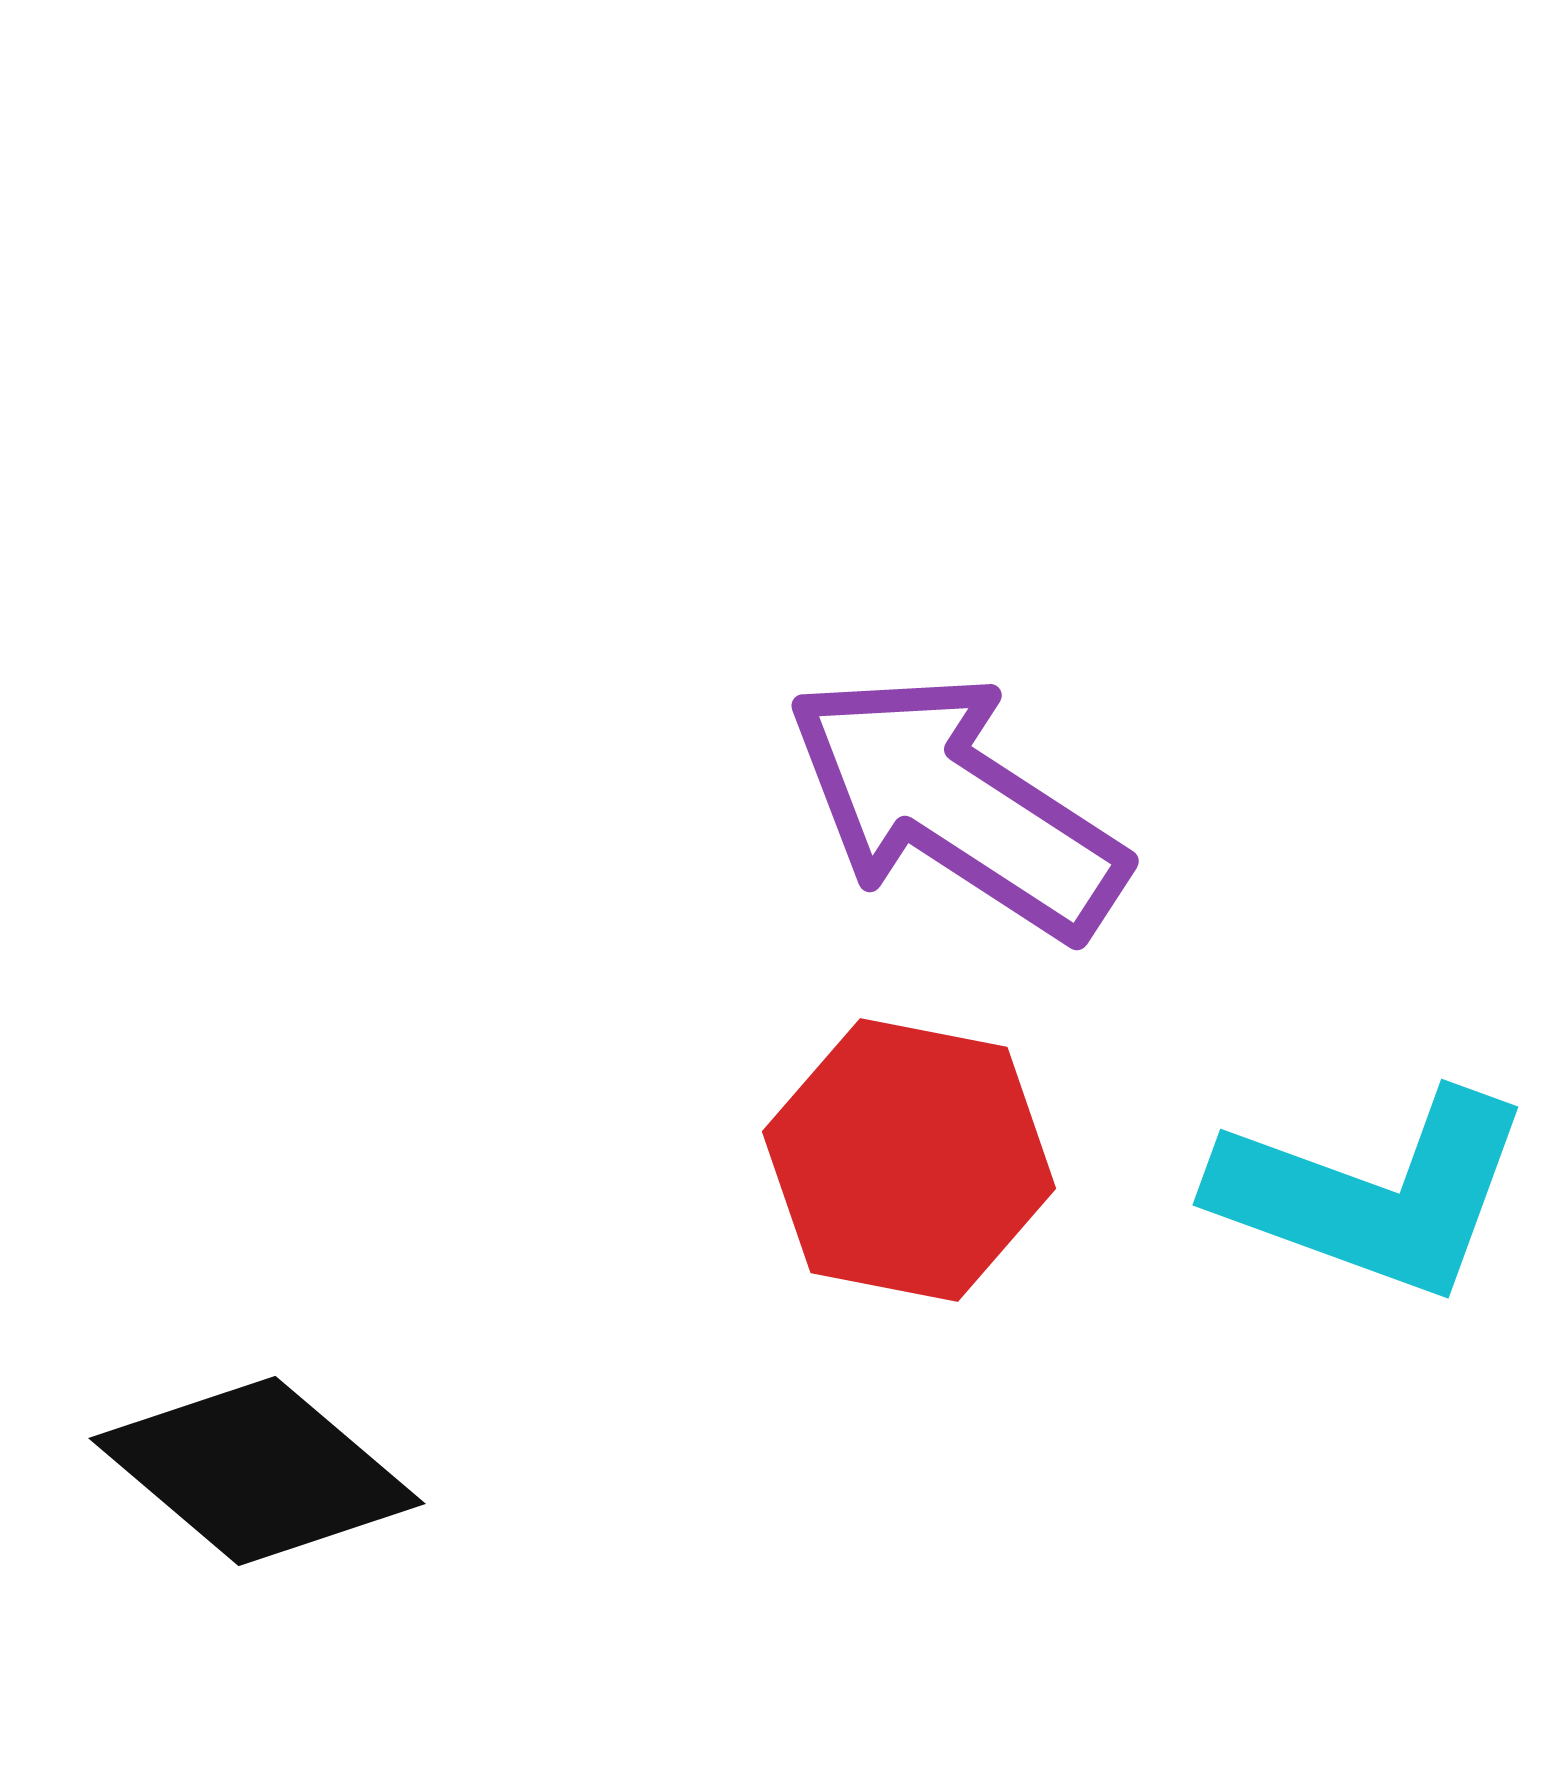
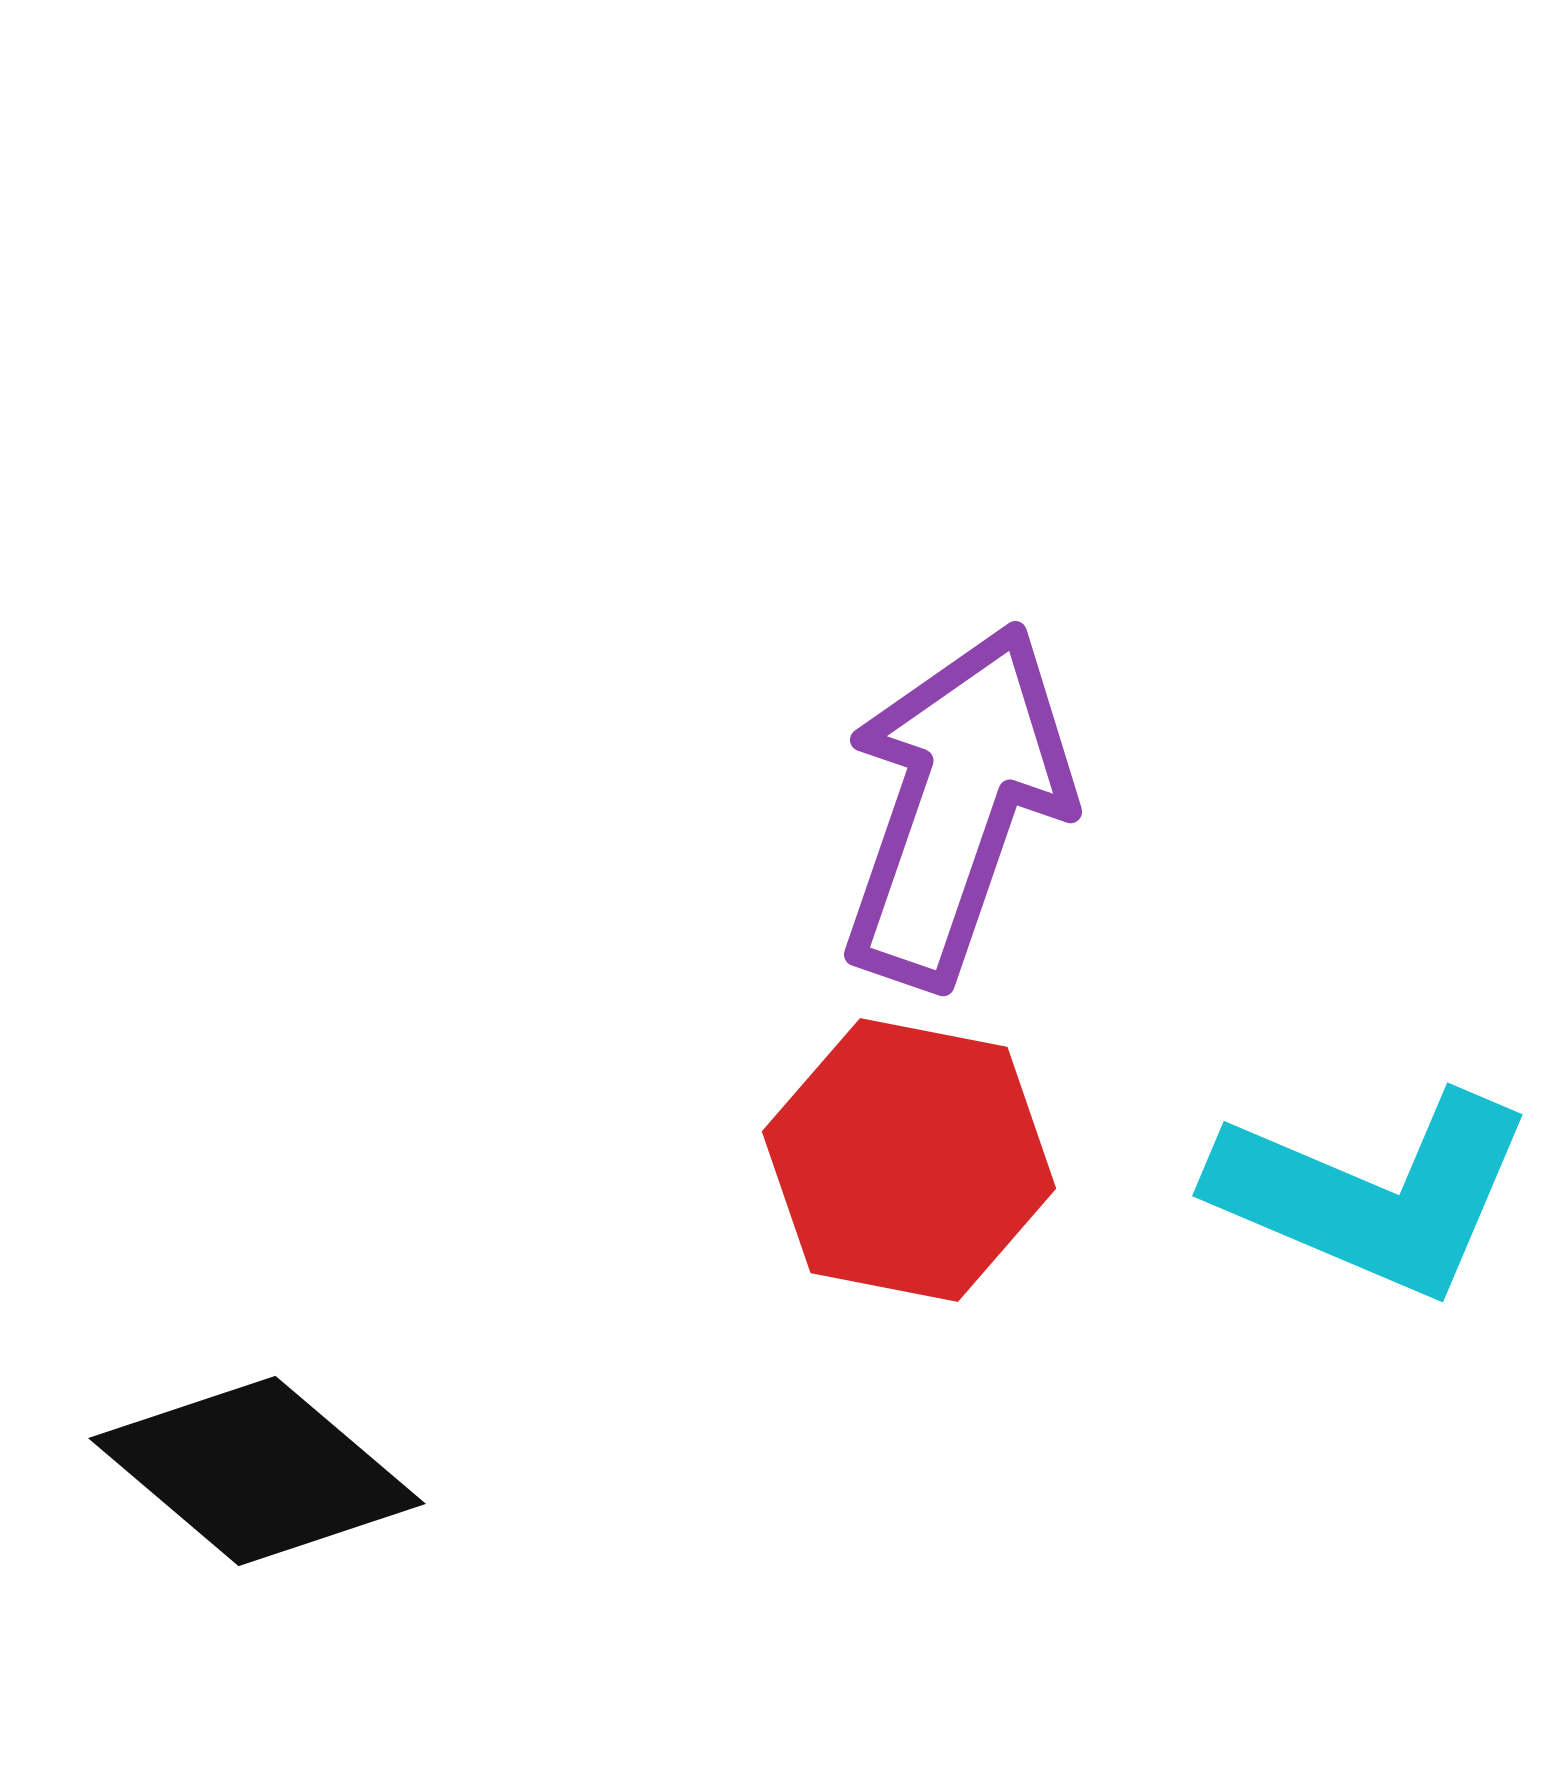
purple arrow: rotated 76 degrees clockwise
cyan L-shape: rotated 3 degrees clockwise
